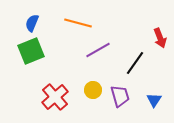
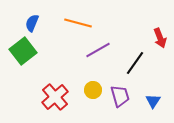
green square: moved 8 px left; rotated 16 degrees counterclockwise
blue triangle: moved 1 px left, 1 px down
